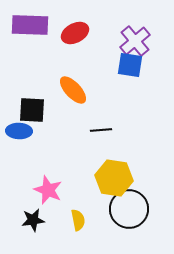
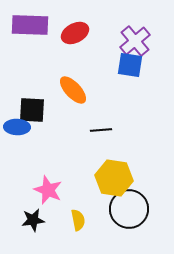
blue ellipse: moved 2 px left, 4 px up
